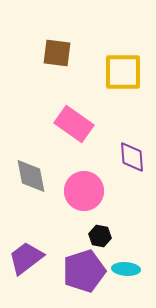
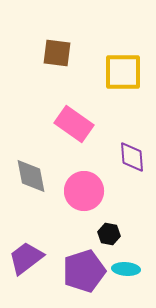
black hexagon: moved 9 px right, 2 px up
